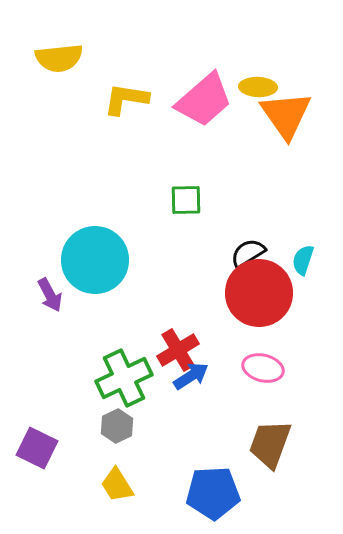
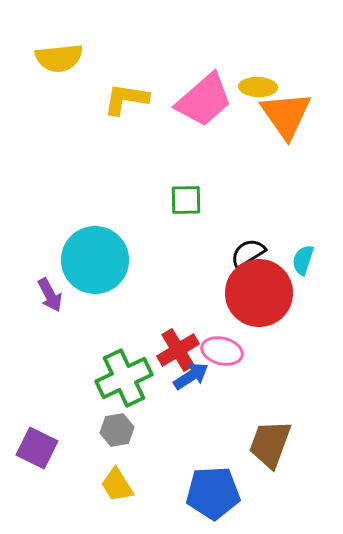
pink ellipse: moved 41 px left, 17 px up
gray hexagon: moved 4 px down; rotated 16 degrees clockwise
